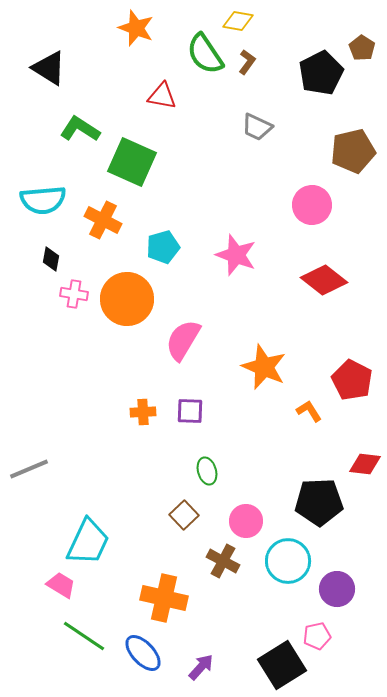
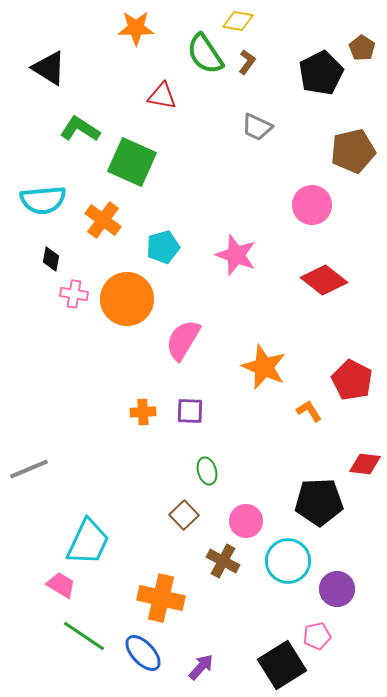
orange star at (136, 28): rotated 21 degrees counterclockwise
orange cross at (103, 220): rotated 9 degrees clockwise
orange cross at (164, 598): moved 3 px left
